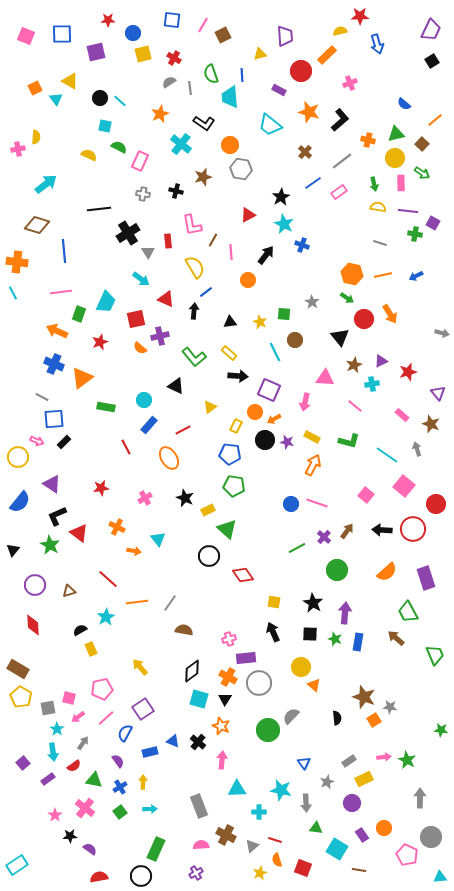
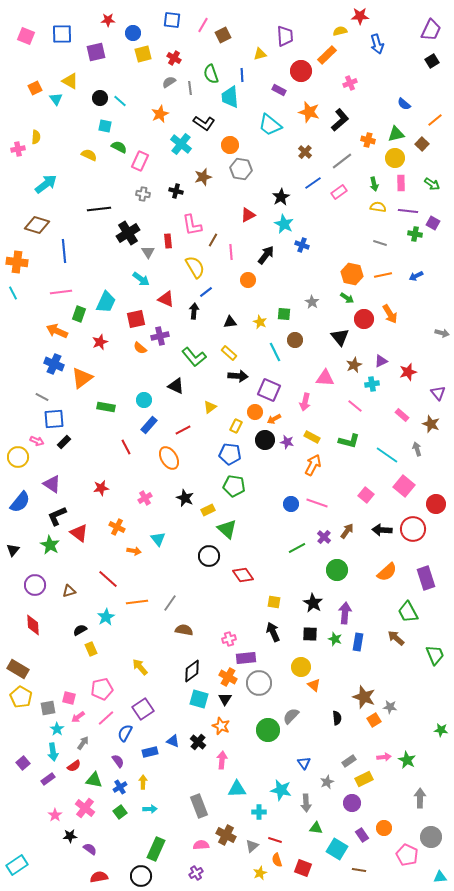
green arrow at (422, 173): moved 10 px right, 11 px down
